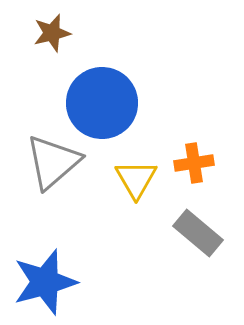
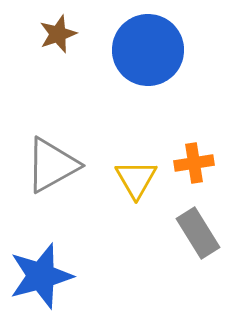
brown star: moved 6 px right, 1 px down; rotated 6 degrees counterclockwise
blue circle: moved 46 px right, 53 px up
gray triangle: moved 1 px left, 3 px down; rotated 12 degrees clockwise
gray rectangle: rotated 18 degrees clockwise
blue star: moved 4 px left, 6 px up
